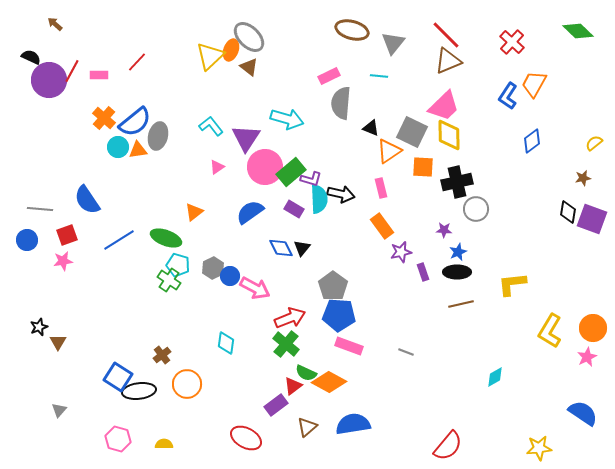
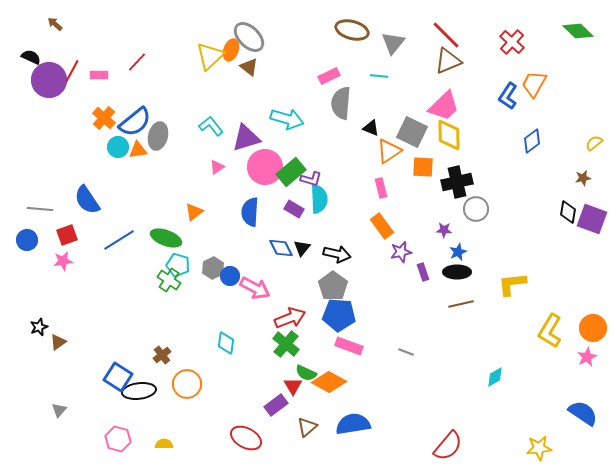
purple triangle at (246, 138): rotated 40 degrees clockwise
black arrow at (341, 194): moved 4 px left, 60 px down
blue semicircle at (250, 212): rotated 52 degrees counterclockwise
brown triangle at (58, 342): rotated 24 degrees clockwise
red triangle at (293, 386): rotated 24 degrees counterclockwise
